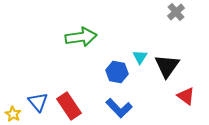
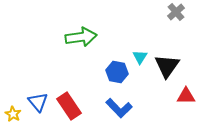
red triangle: rotated 36 degrees counterclockwise
